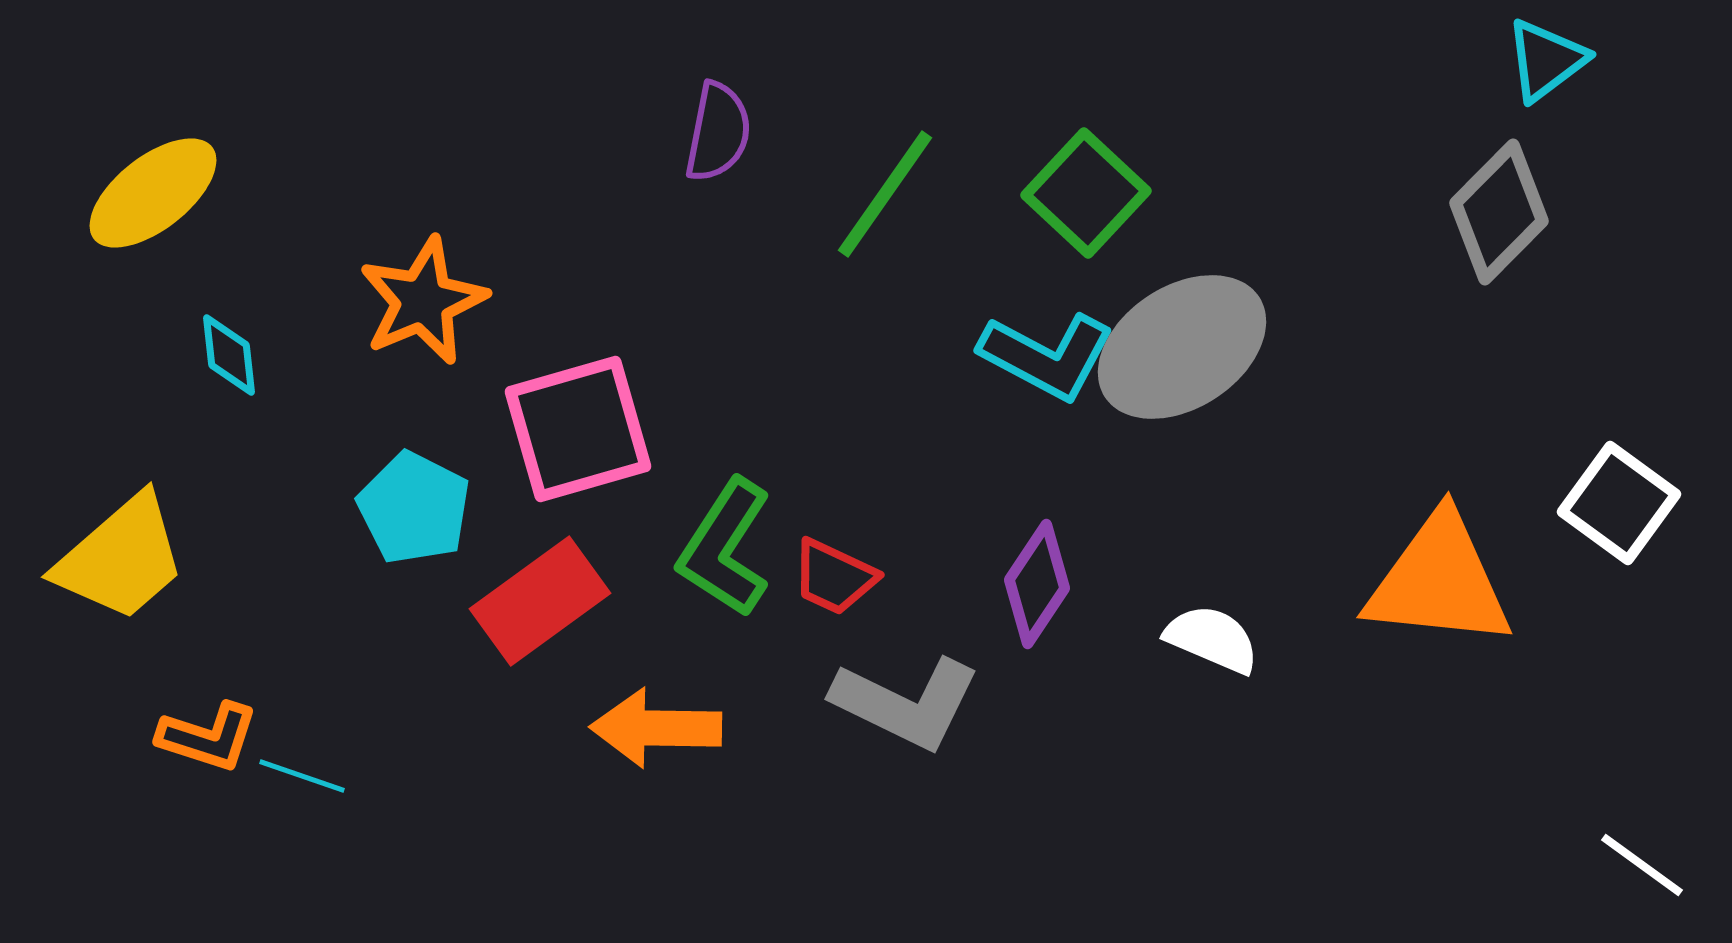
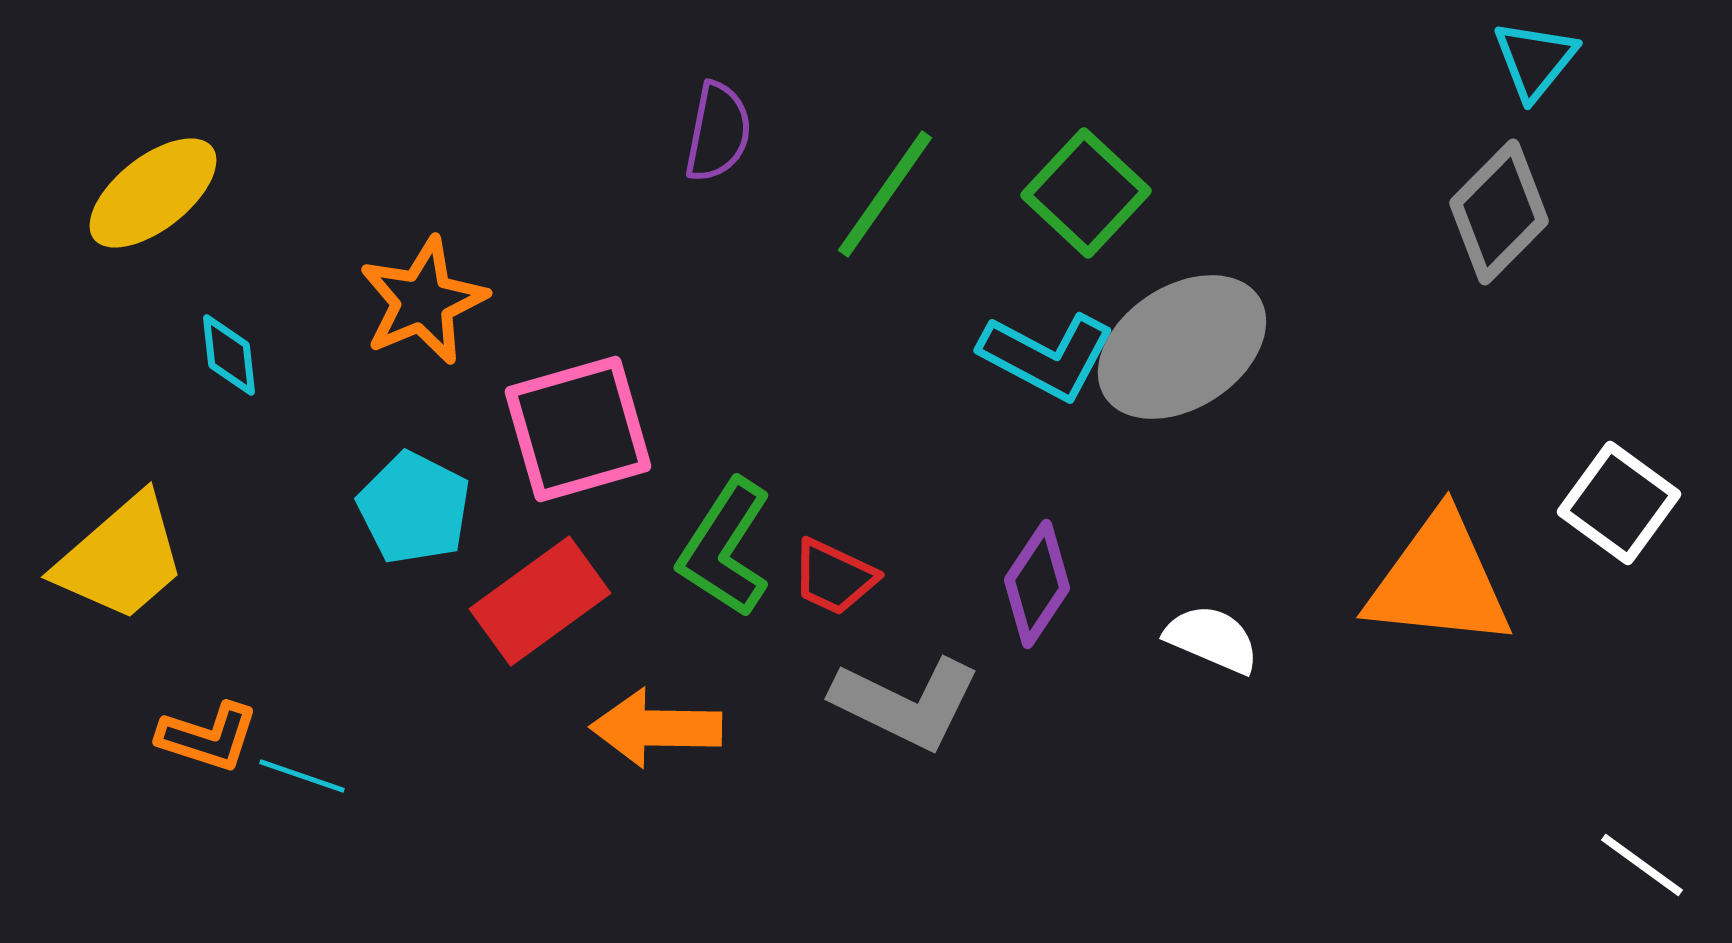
cyan triangle: moved 11 px left; rotated 14 degrees counterclockwise
